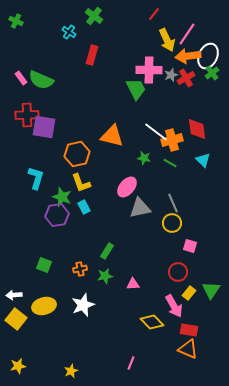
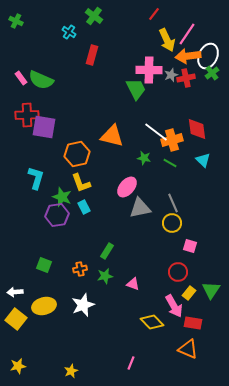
red cross at (186, 78): rotated 18 degrees clockwise
pink triangle at (133, 284): rotated 24 degrees clockwise
white arrow at (14, 295): moved 1 px right, 3 px up
red rectangle at (189, 330): moved 4 px right, 7 px up
